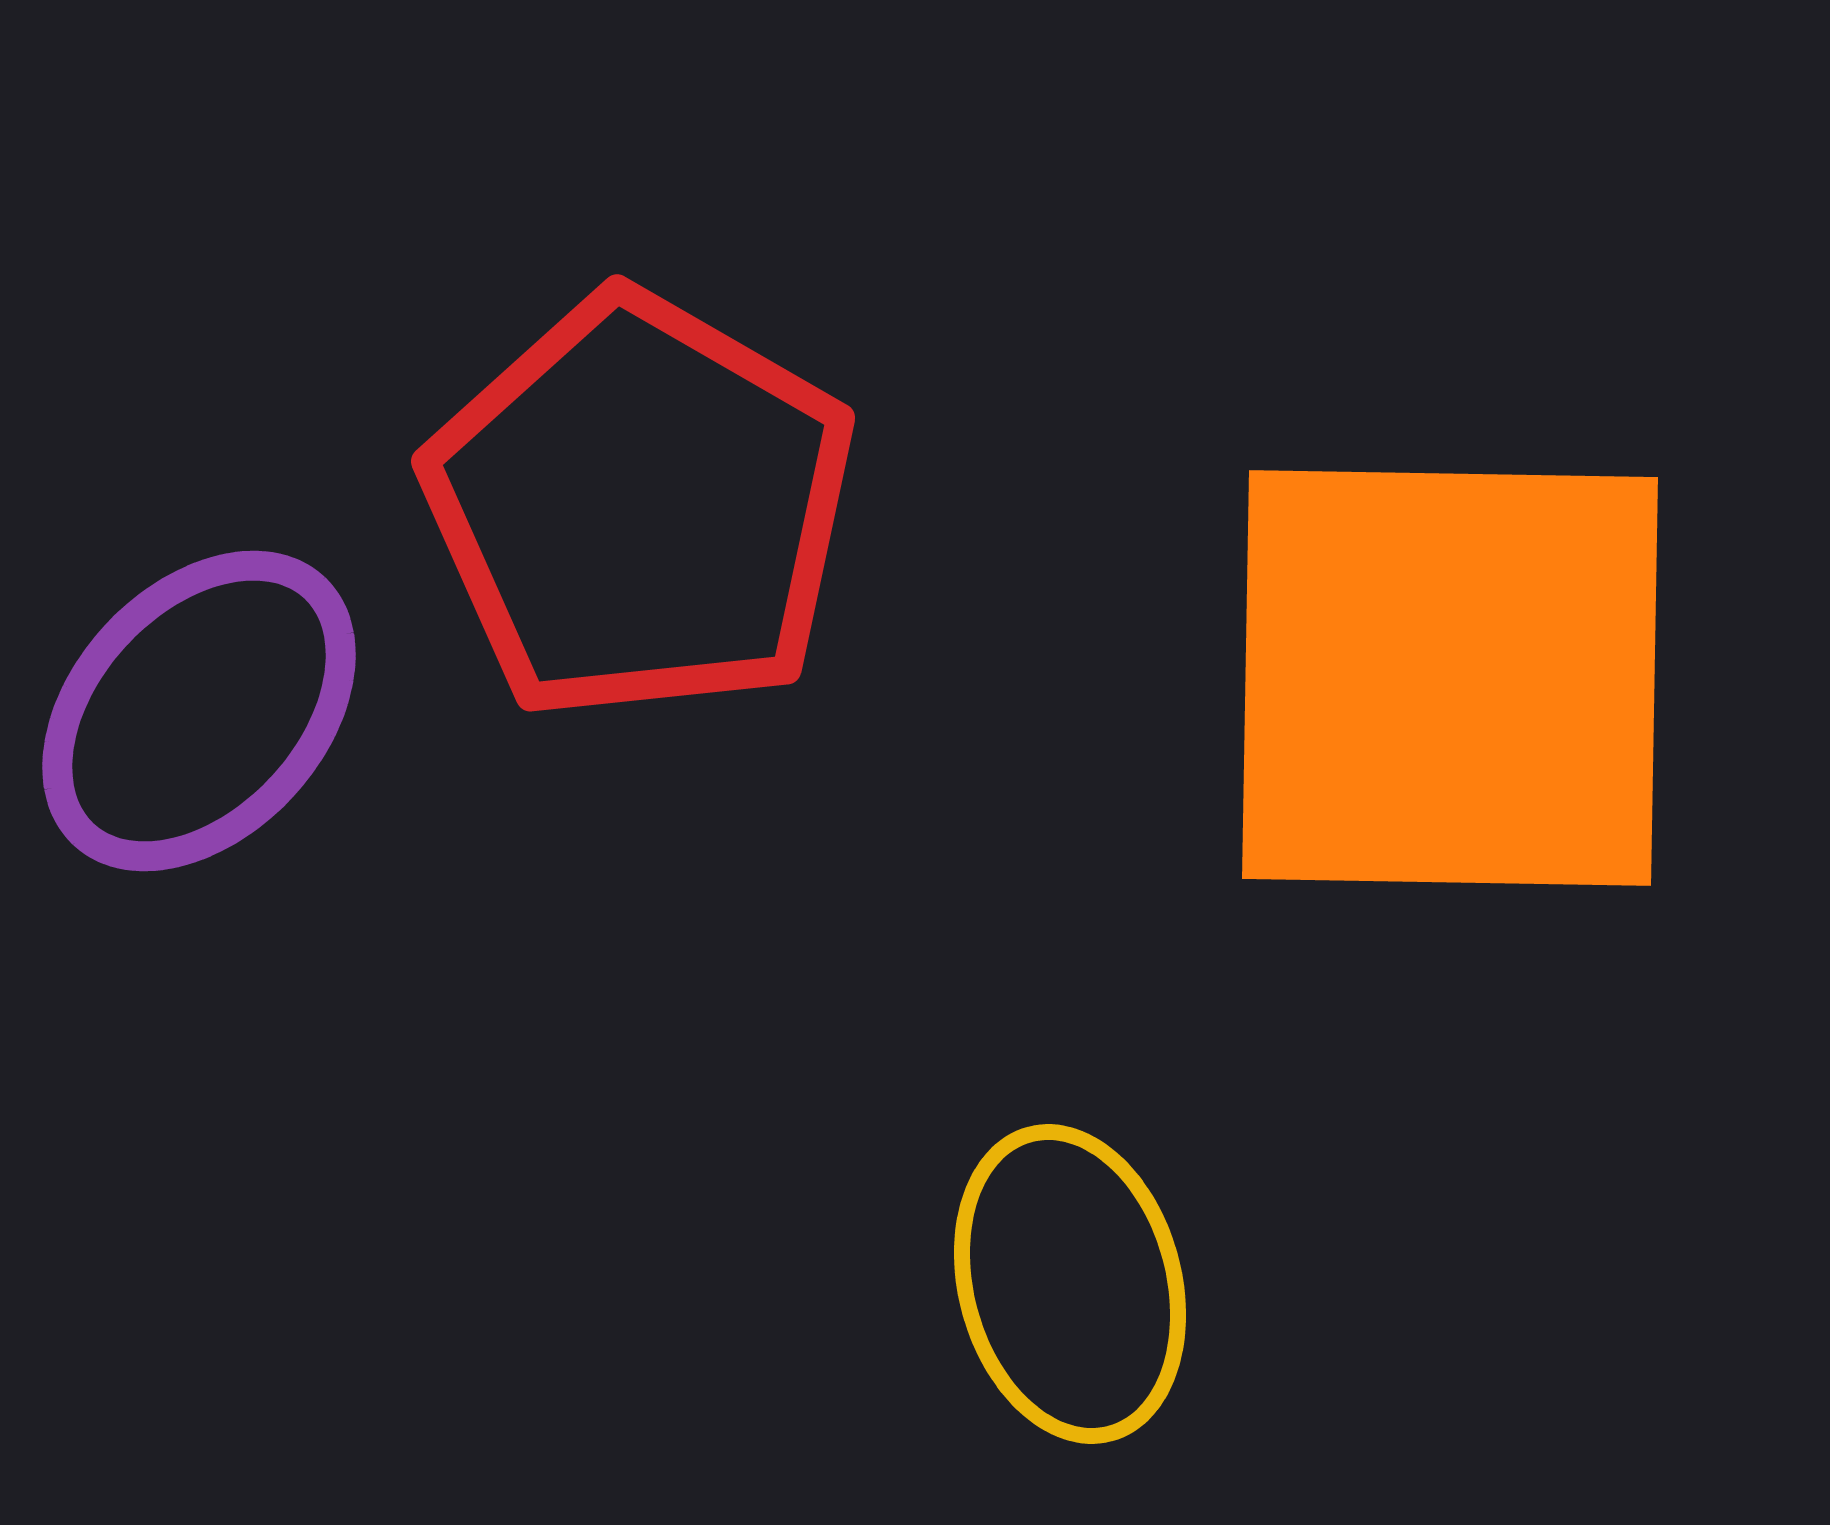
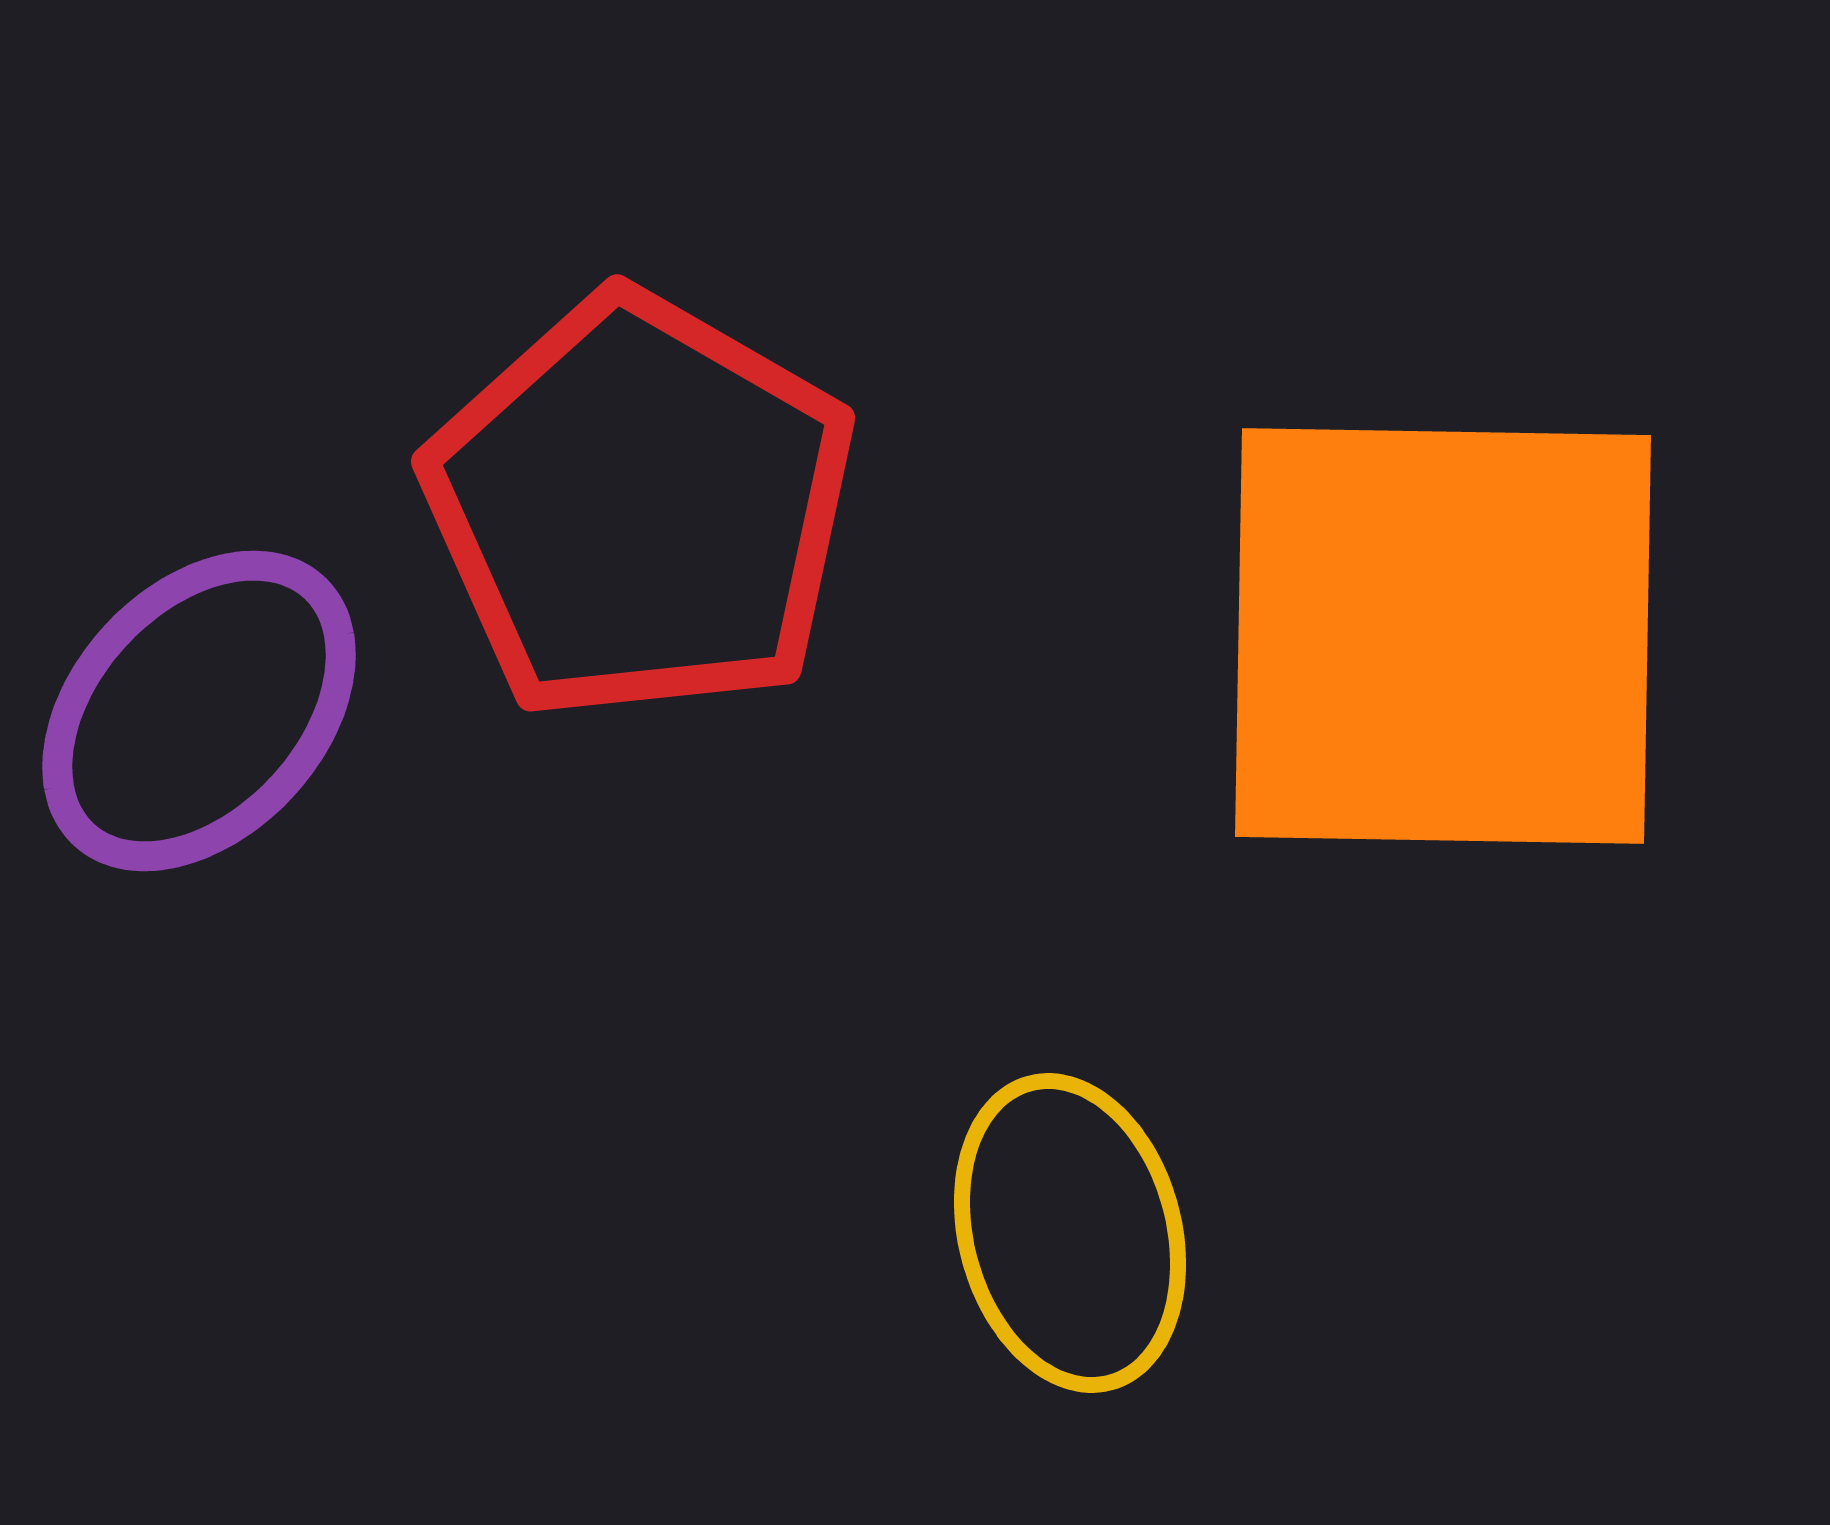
orange square: moved 7 px left, 42 px up
yellow ellipse: moved 51 px up
